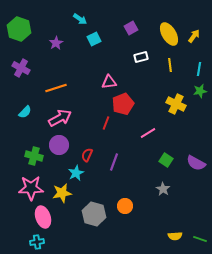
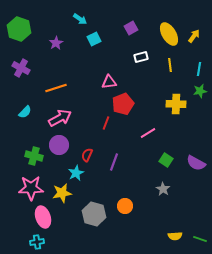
yellow cross: rotated 24 degrees counterclockwise
